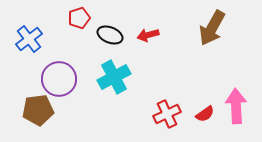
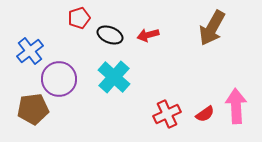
blue cross: moved 1 px right, 12 px down
cyan cross: rotated 20 degrees counterclockwise
brown pentagon: moved 5 px left, 1 px up
